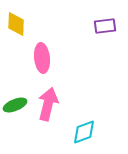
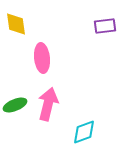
yellow diamond: rotated 10 degrees counterclockwise
